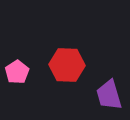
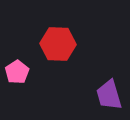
red hexagon: moved 9 px left, 21 px up
